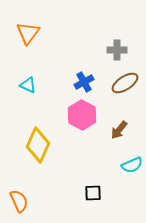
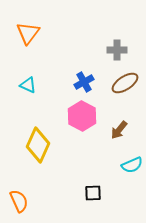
pink hexagon: moved 1 px down
